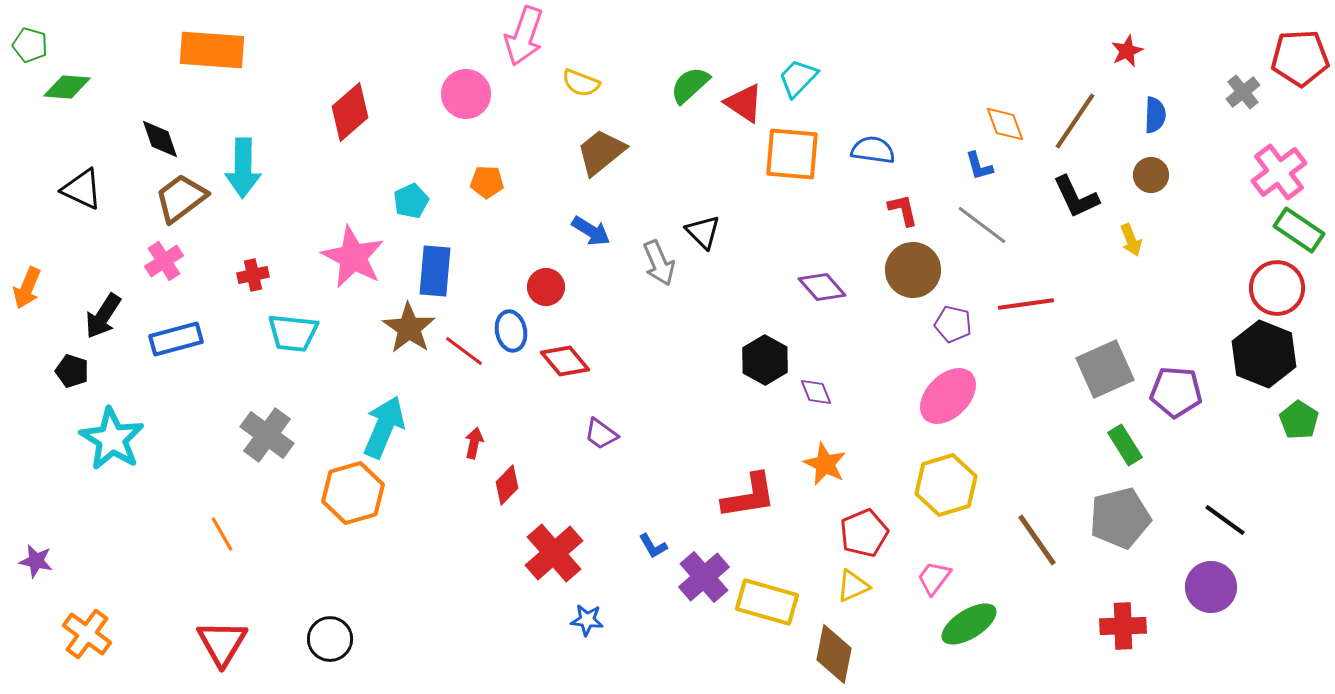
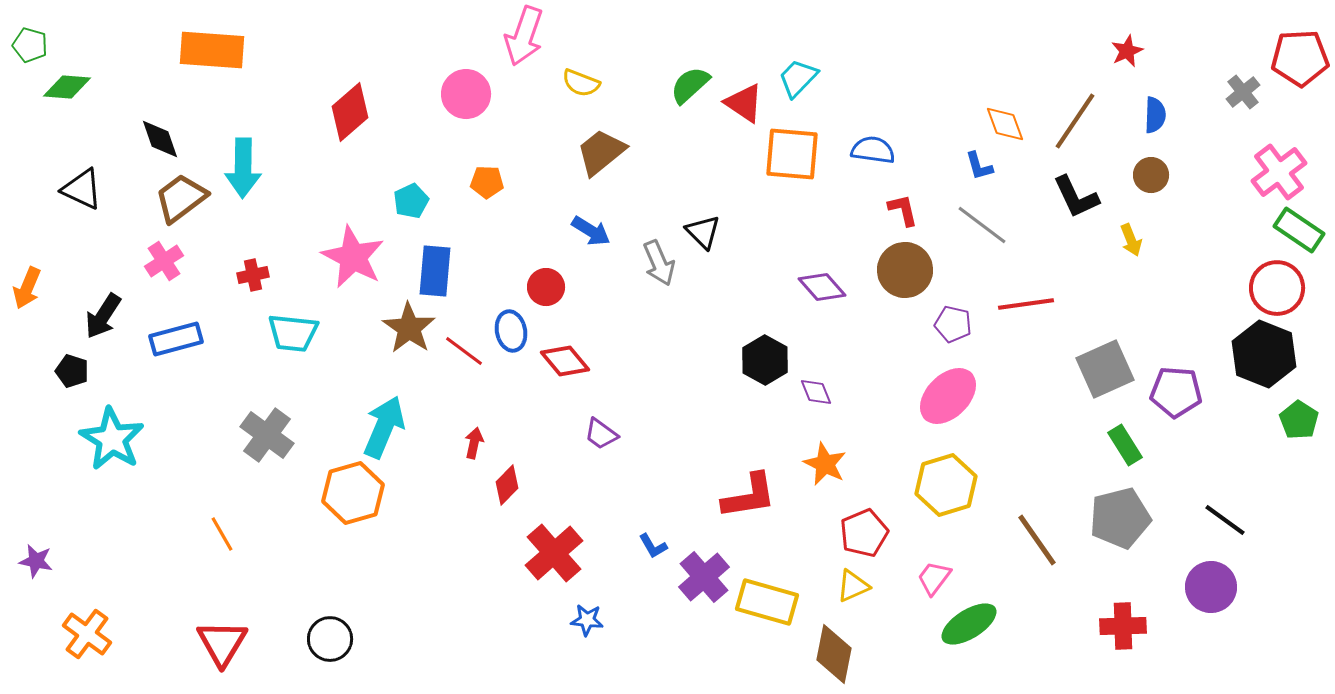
brown circle at (913, 270): moved 8 px left
